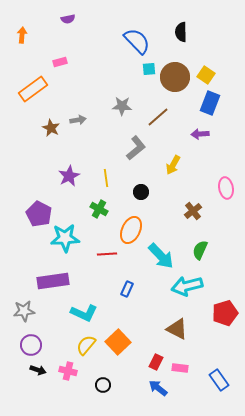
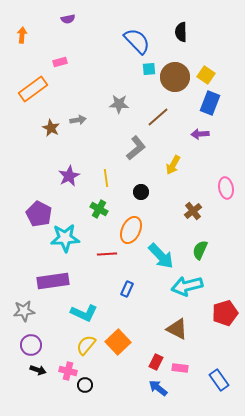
gray star at (122, 106): moved 3 px left, 2 px up
black circle at (103, 385): moved 18 px left
